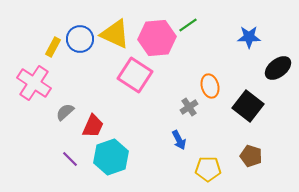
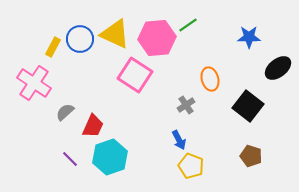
orange ellipse: moved 7 px up
gray cross: moved 3 px left, 2 px up
cyan hexagon: moved 1 px left
yellow pentagon: moved 17 px left, 3 px up; rotated 20 degrees clockwise
